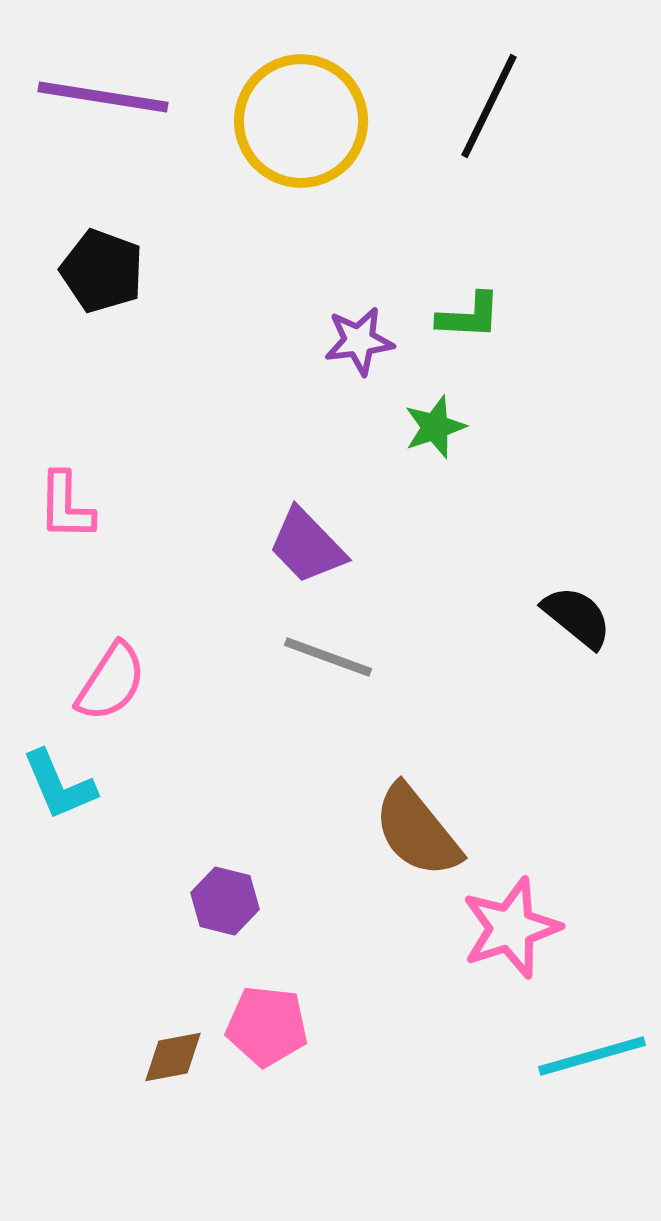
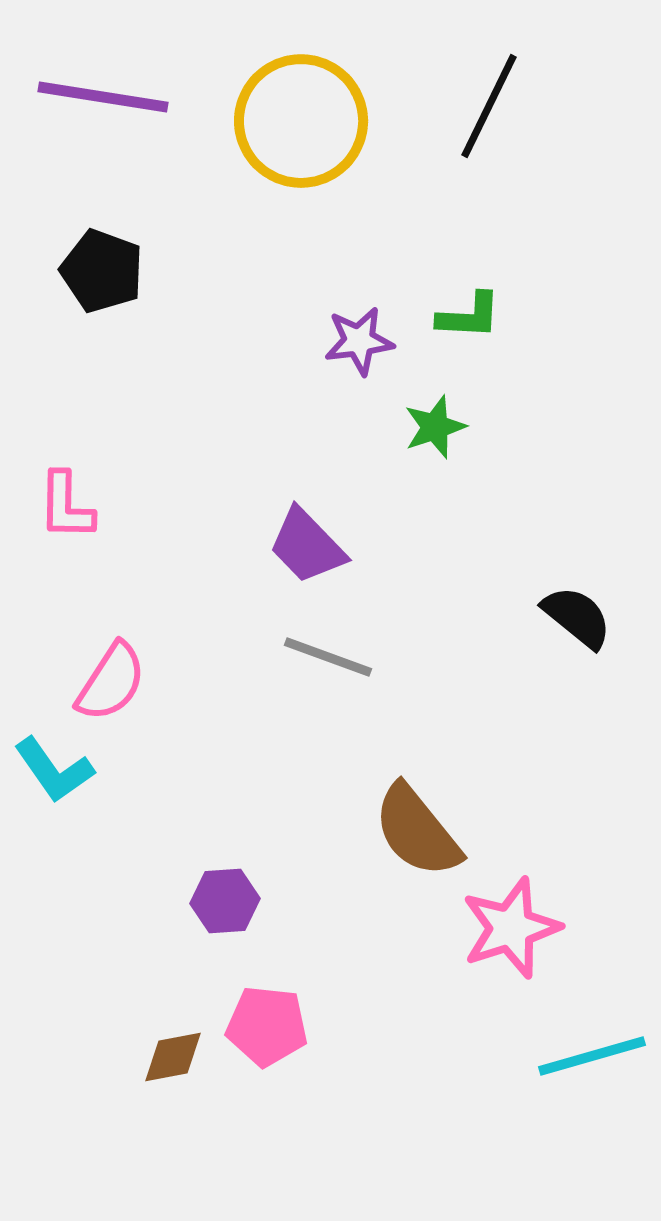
cyan L-shape: moved 5 px left, 15 px up; rotated 12 degrees counterclockwise
purple hexagon: rotated 18 degrees counterclockwise
